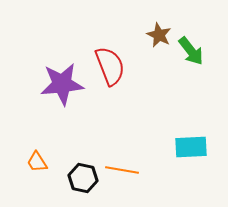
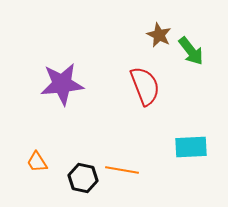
red semicircle: moved 35 px right, 20 px down
